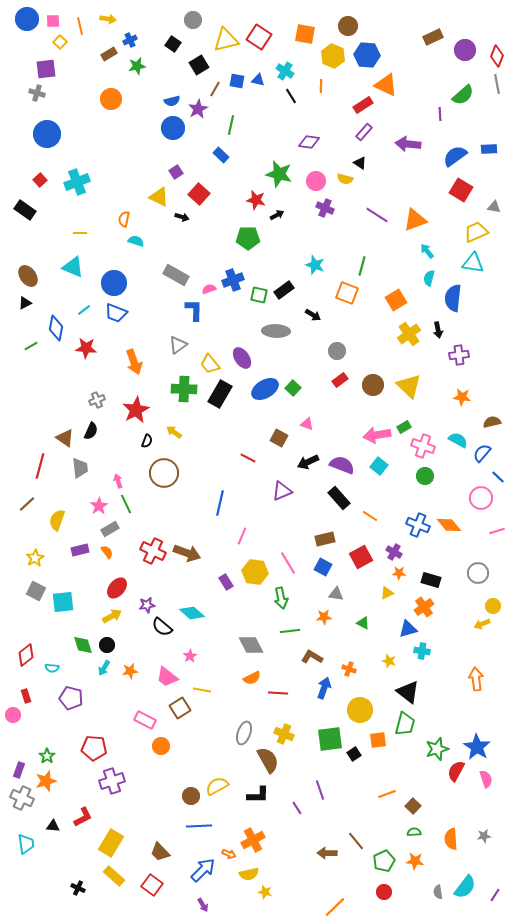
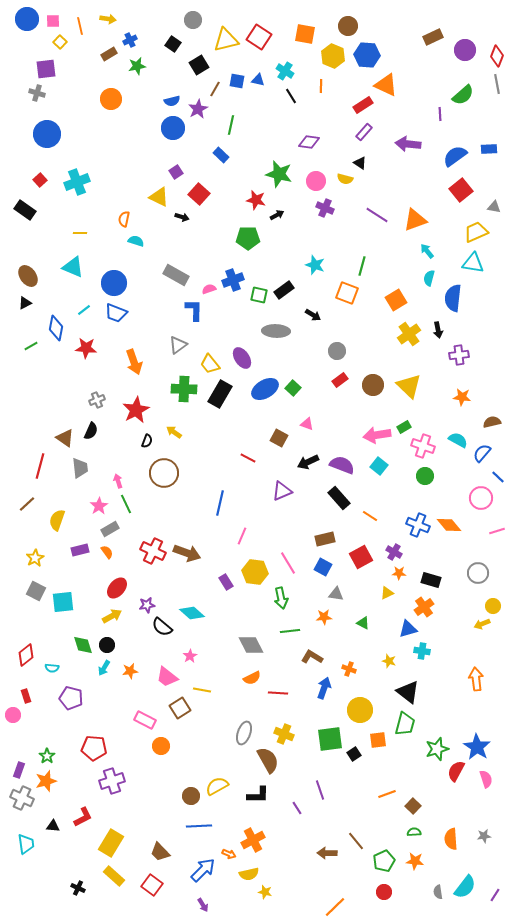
red square at (461, 190): rotated 20 degrees clockwise
